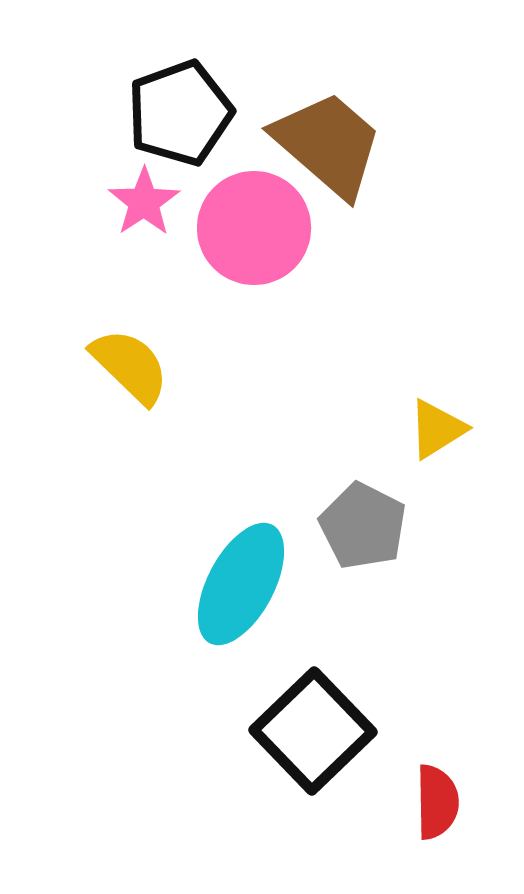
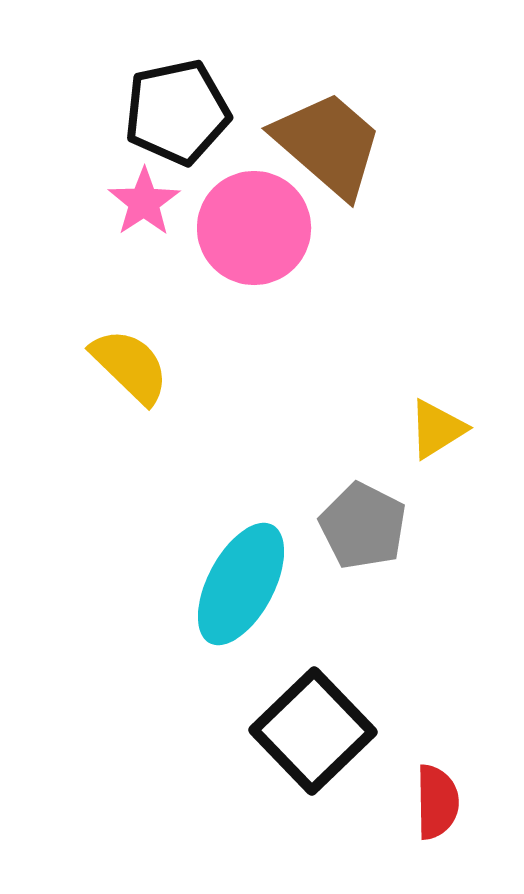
black pentagon: moved 3 px left, 1 px up; rotated 8 degrees clockwise
